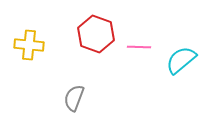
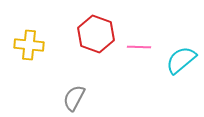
gray semicircle: rotated 8 degrees clockwise
